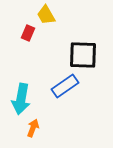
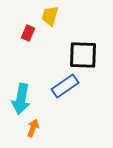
yellow trapezoid: moved 4 px right, 1 px down; rotated 45 degrees clockwise
